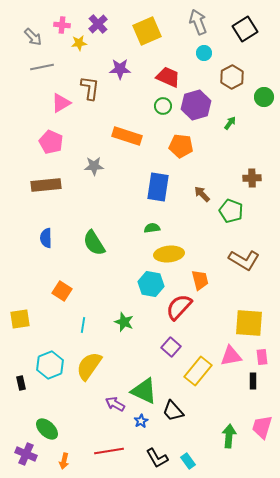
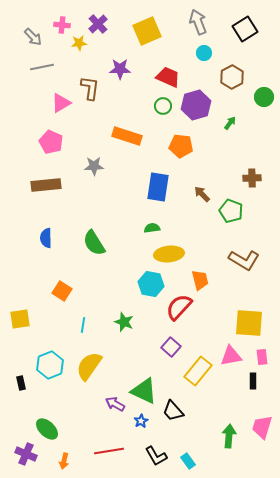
black L-shape at (157, 458): moved 1 px left, 2 px up
